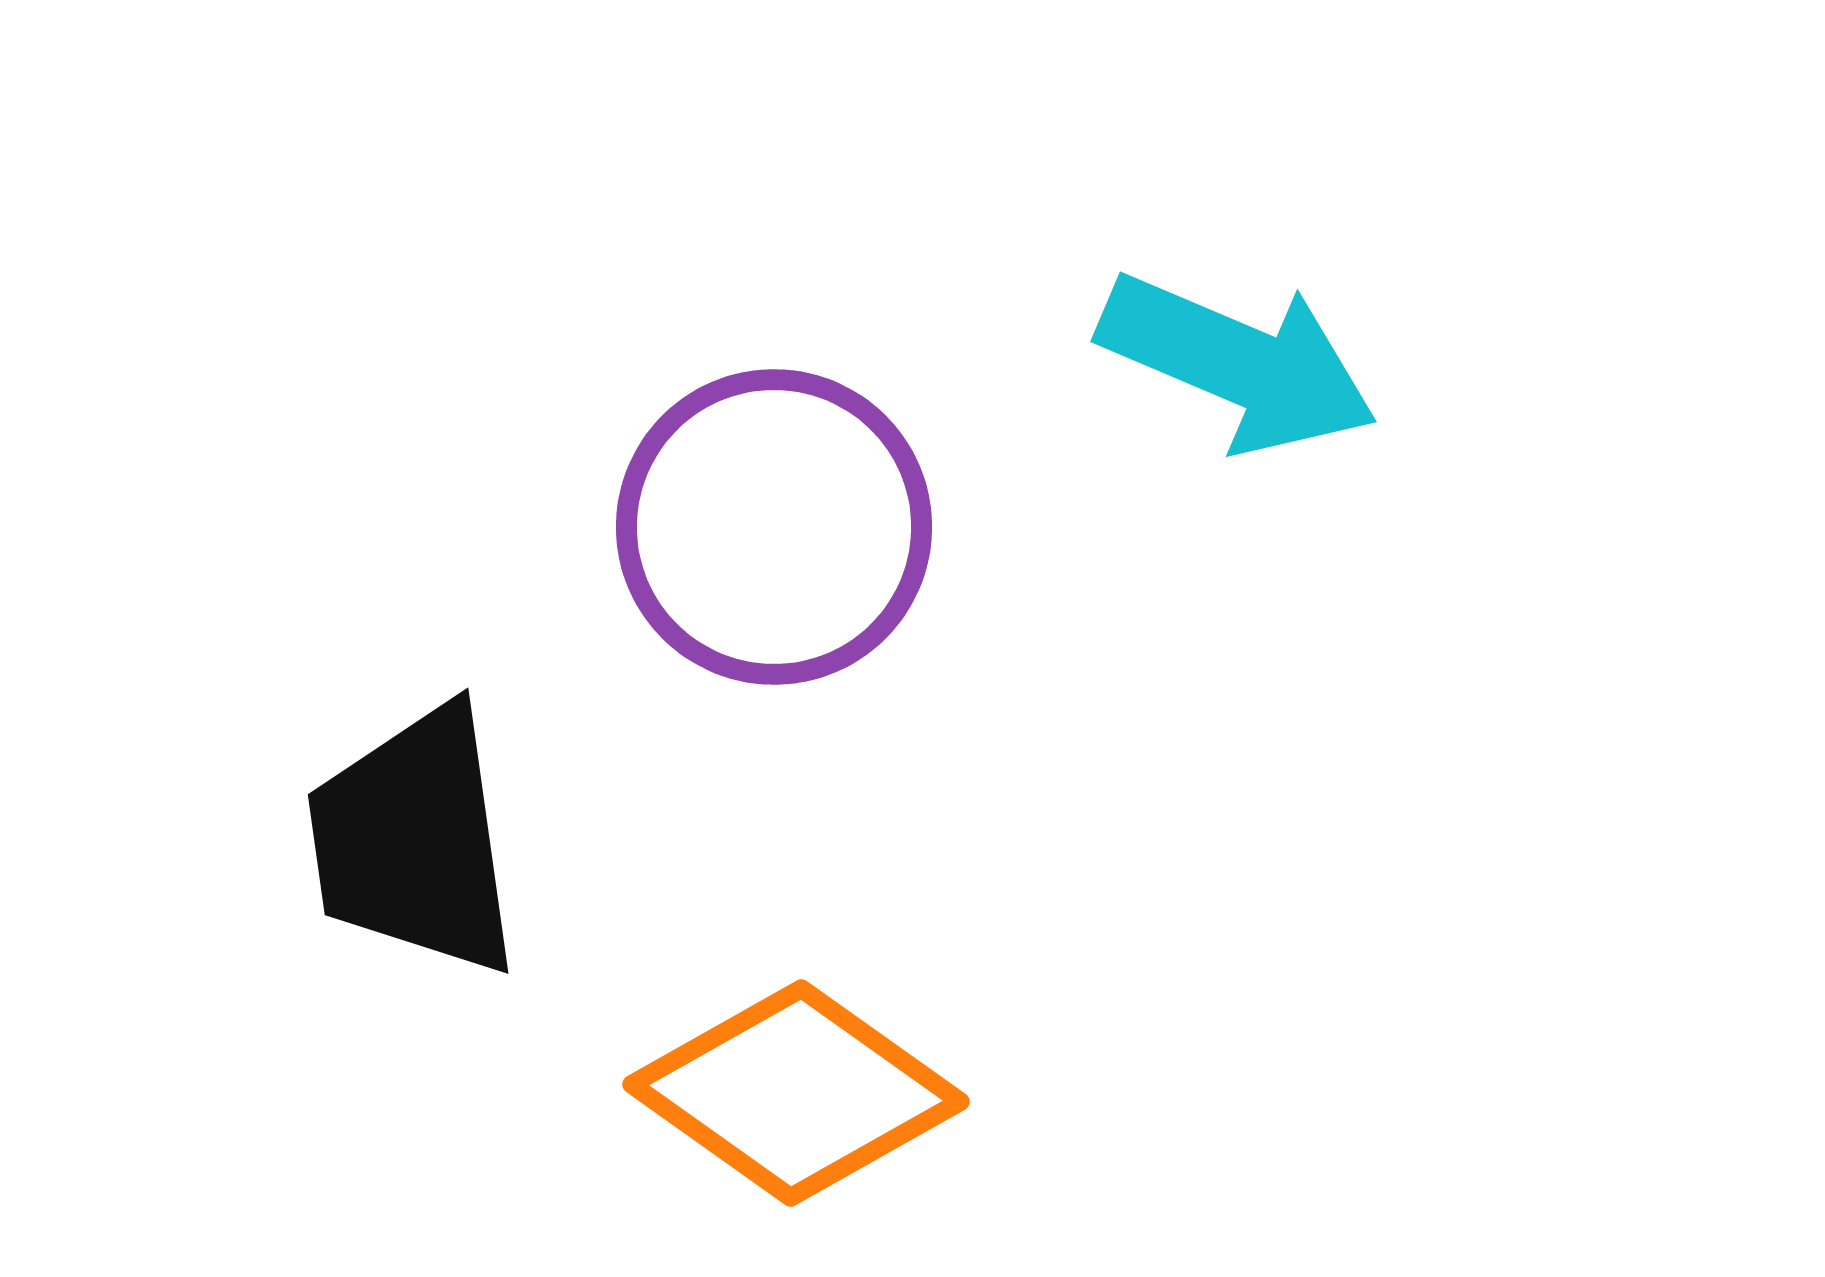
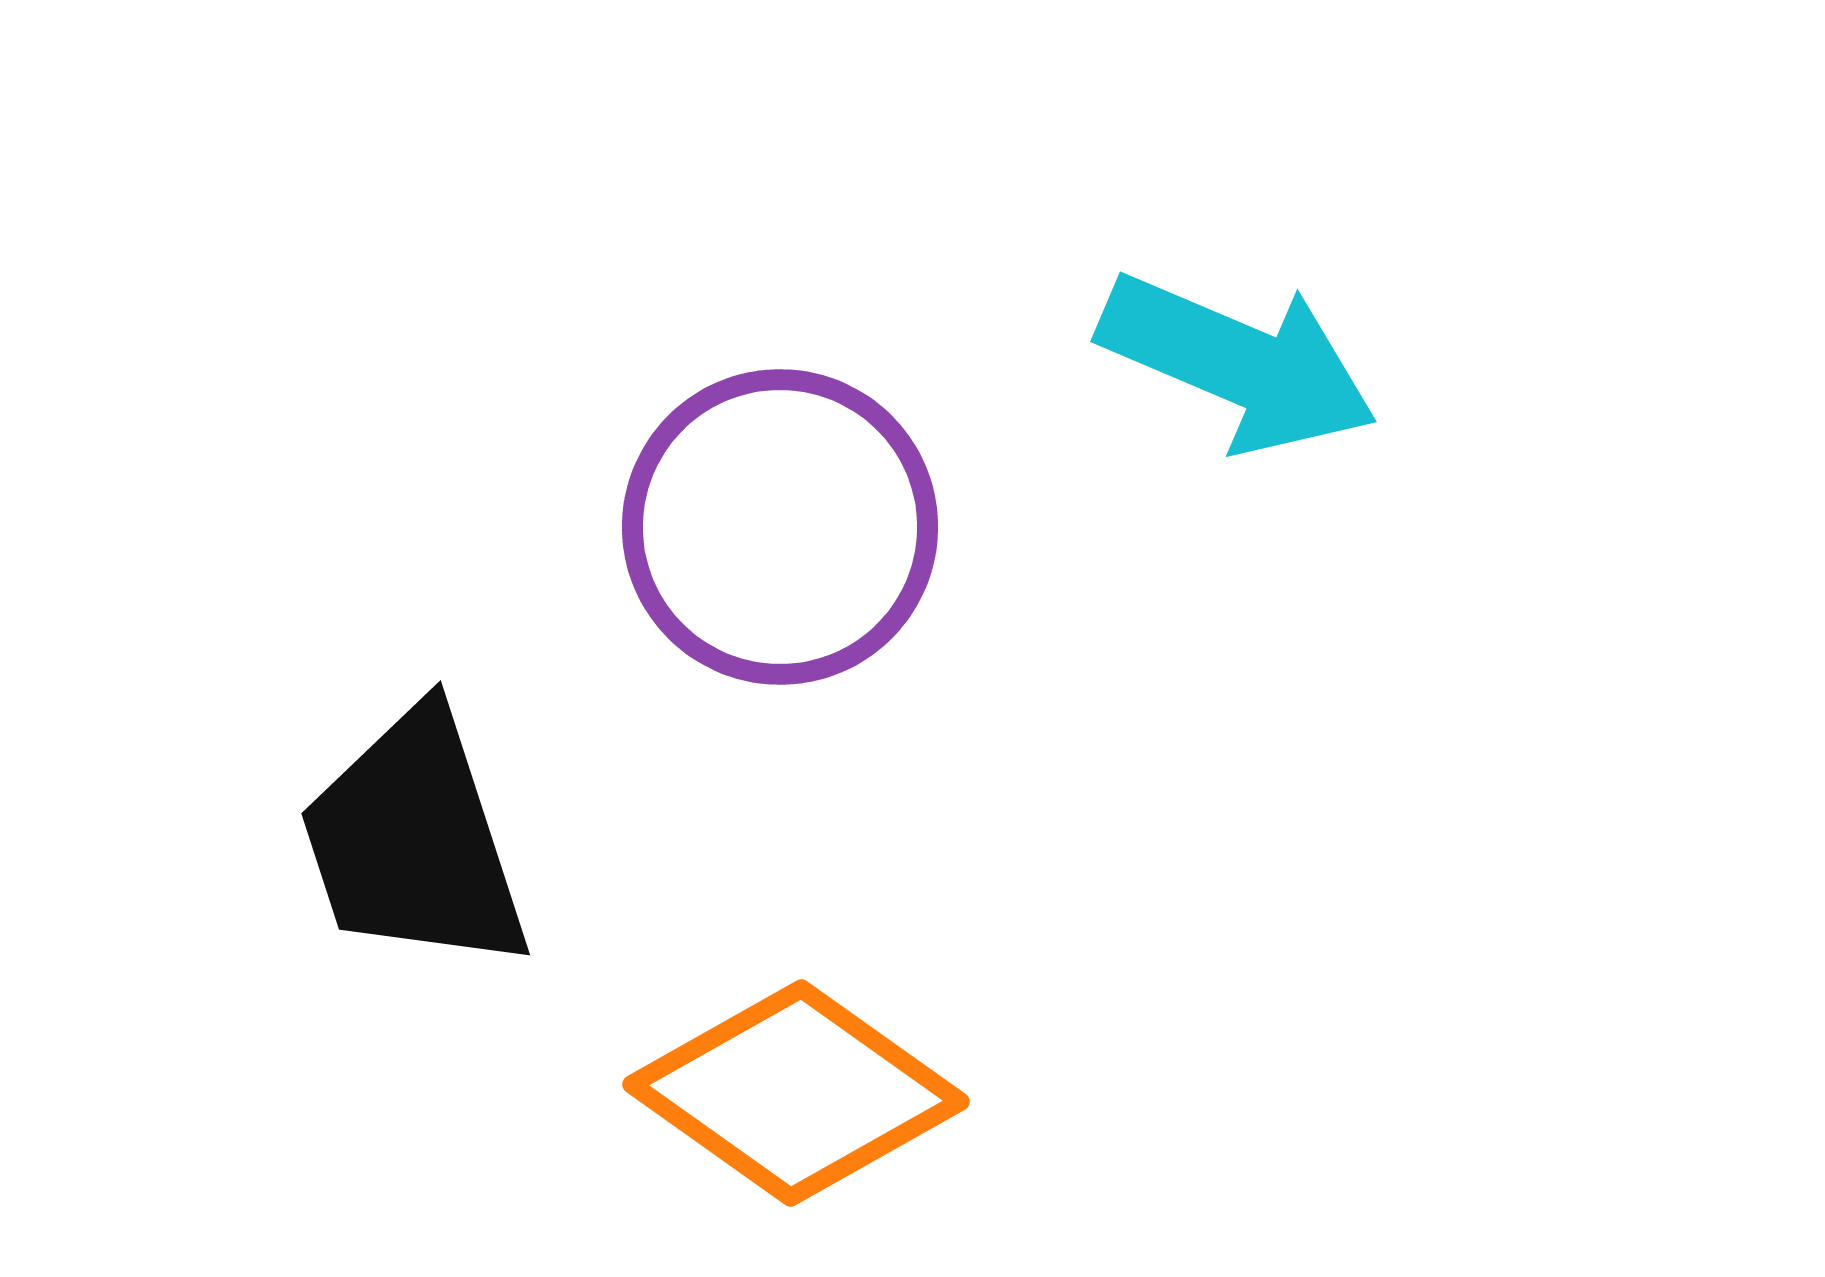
purple circle: moved 6 px right
black trapezoid: rotated 10 degrees counterclockwise
